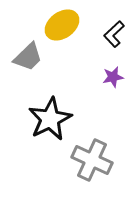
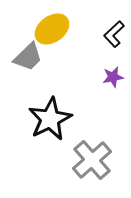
yellow ellipse: moved 10 px left, 4 px down
gray cross: rotated 24 degrees clockwise
